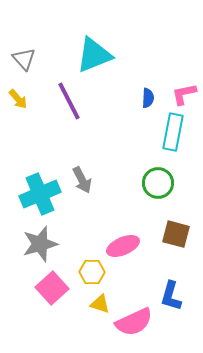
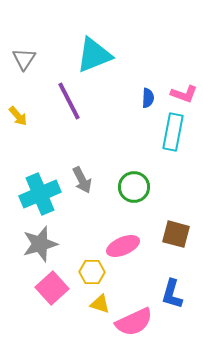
gray triangle: rotated 15 degrees clockwise
pink L-shape: rotated 148 degrees counterclockwise
yellow arrow: moved 17 px down
green circle: moved 24 px left, 4 px down
blue L-shape: moved 1 px right, 2 px up
